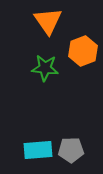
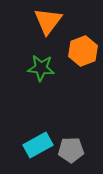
orange triangle: rotated 12 degrees clockwise
green star: moved 4 px left
cyan rectangle: moved 5 px up; rotated 24 degrees counterclockwise
